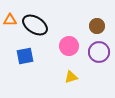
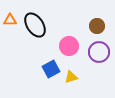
black ellipse: rotated 25 degrees clockwise
blue square: moved 26 px right, 13 px down; rotated 18 degrees counterclockwise
